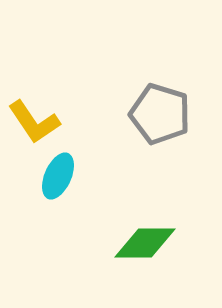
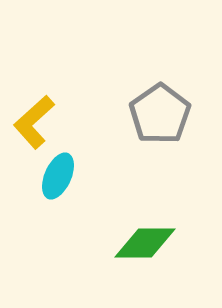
gray pentagon: rotated 20 degrees clockwise
yellow L-shape: rotated 82 degrees clockwise
